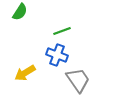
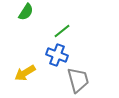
green semicircle: moved 6 px right
green line: rotated 18 degrees counterclockwise
gray trapezoid: rotated 20 degrees clockwise
